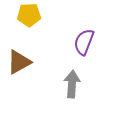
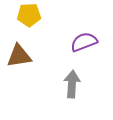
purple semicircle: rotated 48 degrees clockwise
brown triangle: moved 6 px up; rotated 20 degrees clockwise
